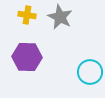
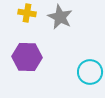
yellow cross: moved 2 px up
